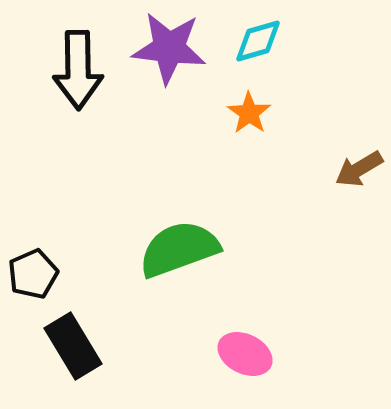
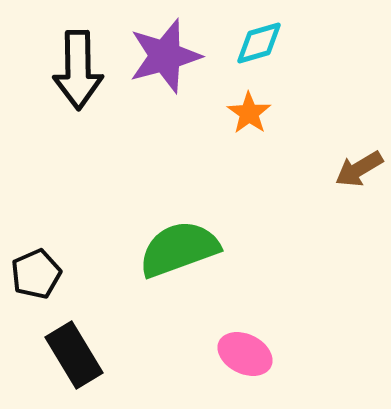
cyan diamond: moved 1 px right, 2 px down
purple star: moved 4 px left, 8 px down; rotated 22 degrees counterclockwise
black pentagon: moved 3 px right
black rectangle: moved 1 px right, 9 px down
